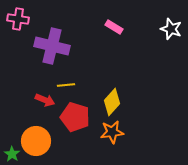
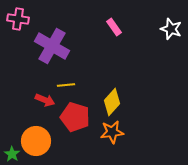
pink rectangle: rotated 24 degrees clockwise
purple cross: rotated 16 degrees clockwise
